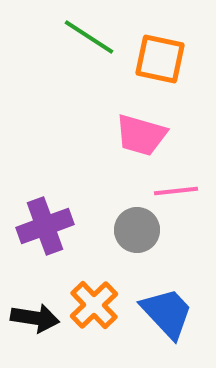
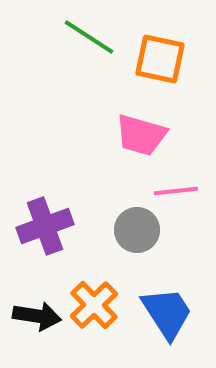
blue trapezoid: rotated 10 degrees clockwise
black arrow: moved 2 px right, 2 px up
